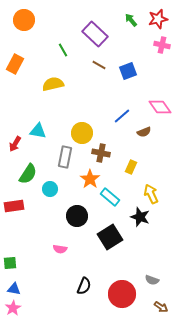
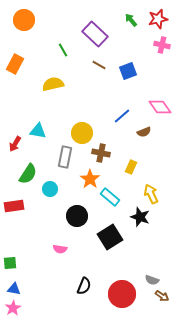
brown arrow: moved 1 px right, 11 px up
